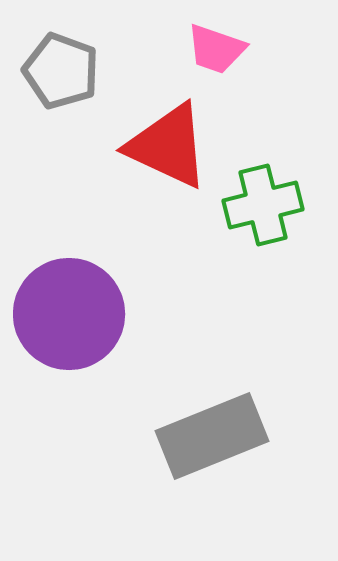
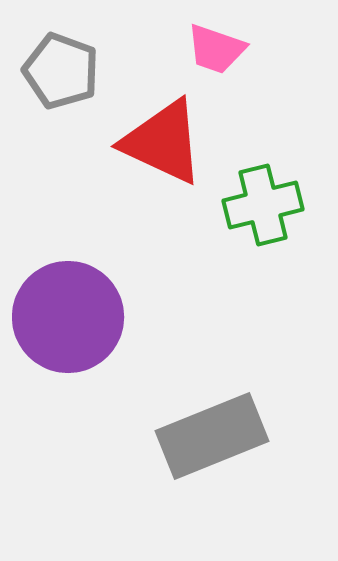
red triangle: moved 5 px left, 4 px up
purple circle: moved 1 px left, 3 px down
